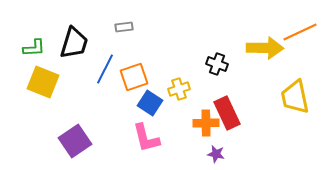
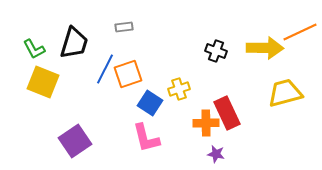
green L-shape: moved 1 px down; rotated 65 degrees clockwise
black cross: moved 1 px left, 13 px up
orange square: moved 6 px left, 3 px up
yellow trapezoid: moved 10 px left, 4 px up; rotated 87 degrees clockwise
